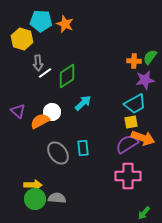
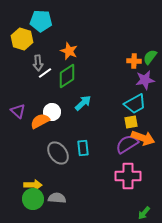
orange star: moved 4 px right, 27 px down
green circle: moved 2 px left
